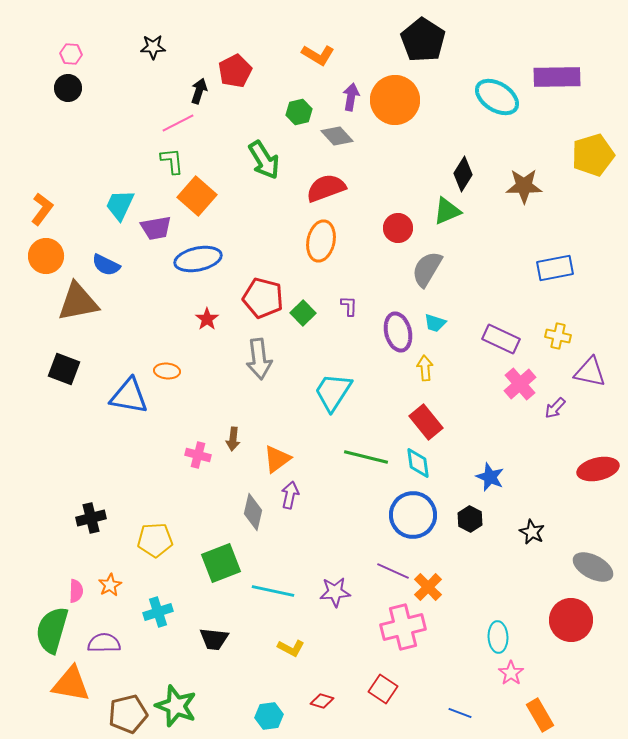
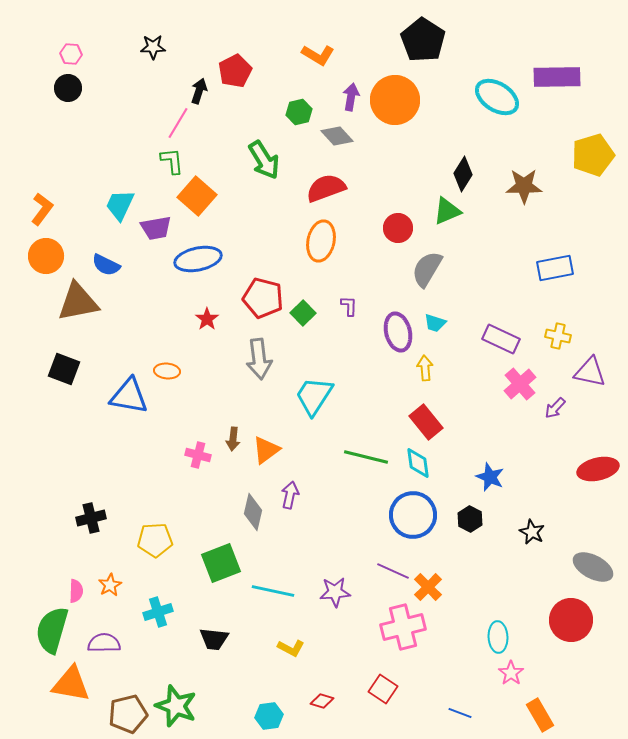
pink line at (178, 123): rotated 32 degrees counterclockwise
cyan trapezoid at (333, 392): moved 19 px left, 4 px down
orange triangle at (277, 459): moved 11 px left, 9 px up
